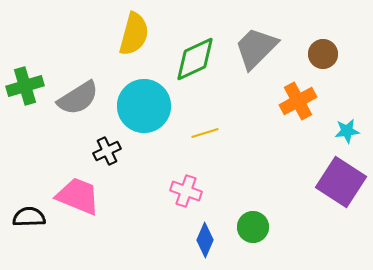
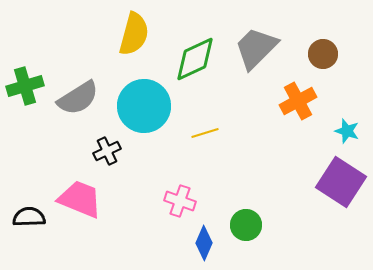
cyan star: rotated 25 degrees clockwise
pink cross: moved 6 px left, 10 px down
pink trapezoid: moved 2 px right, 3 px down
green circle: moved 7 px left, 2 px up
blue diamond: moved 1 px left, 3 px down
